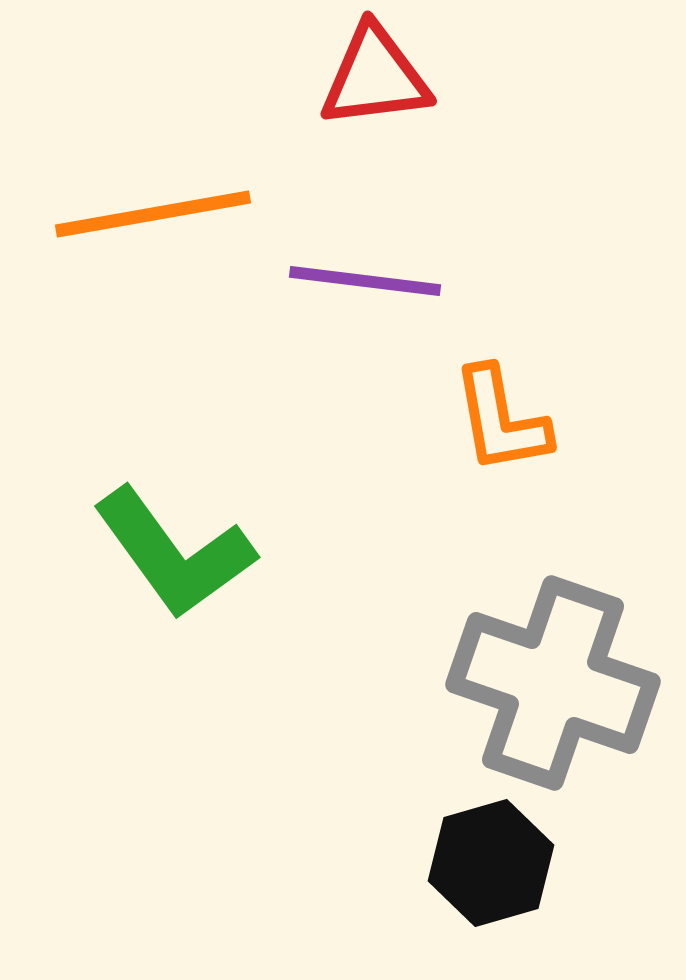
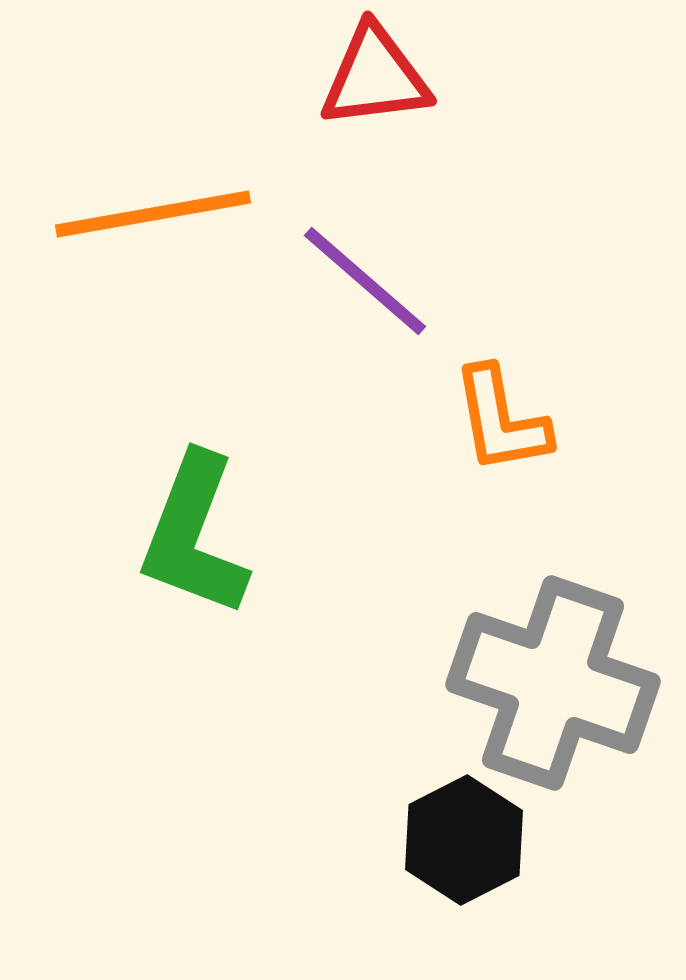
purple line: rotated 34 degrees clockwise
green L-shape: moved 20 px right, 18 px up; rotated 57 degrees clockwise
black hexagon: moved 27 px left, 23 px up; rotated 11 degrees counterclockwise
